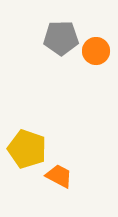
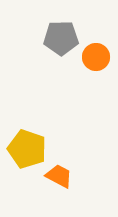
orange circle: moved 6 px down
